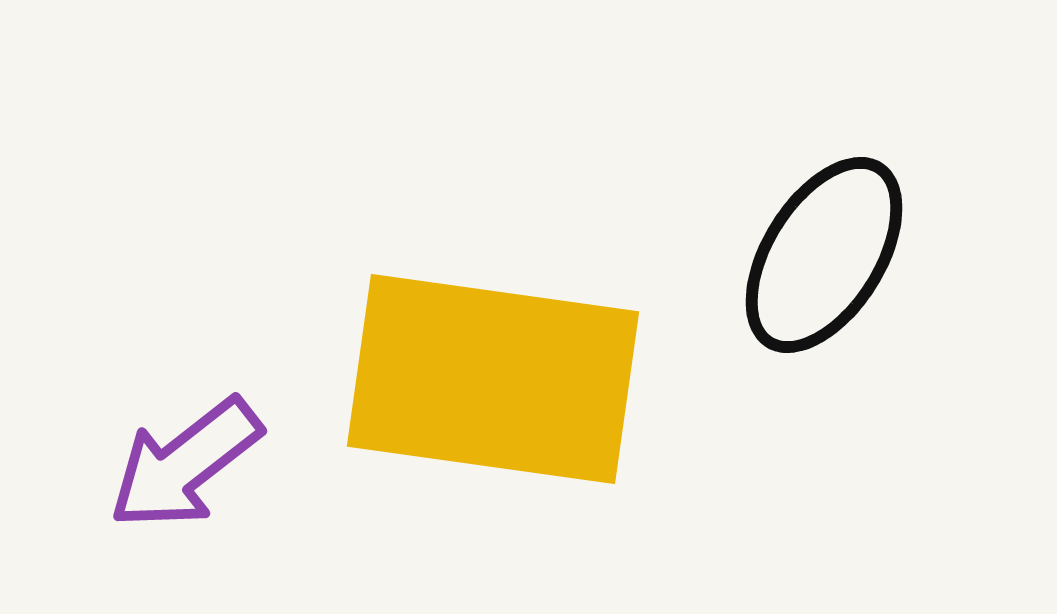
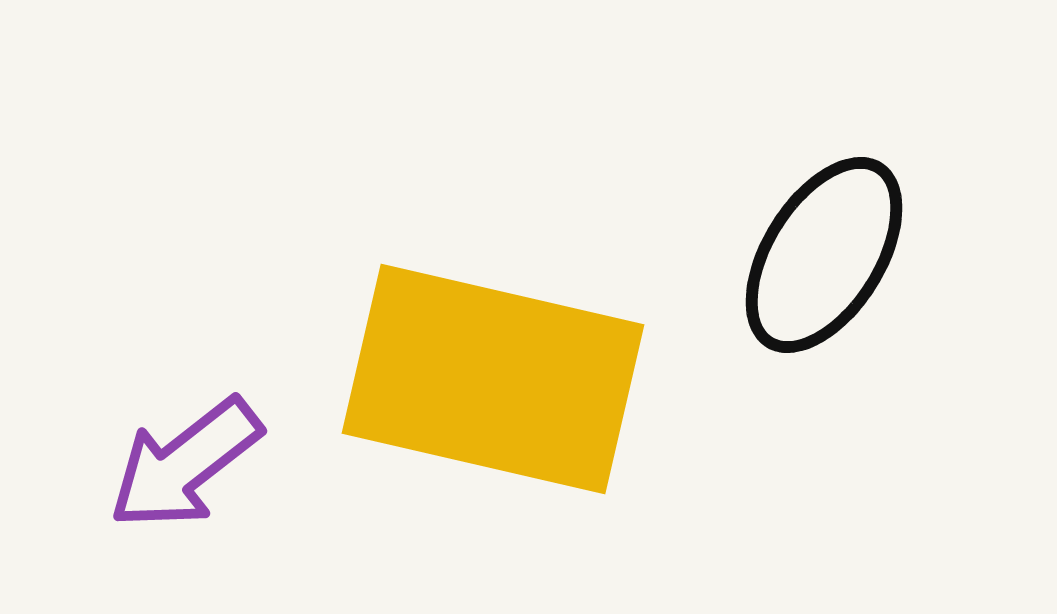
yellow rectangle: rotated 5 degrees clockwise
